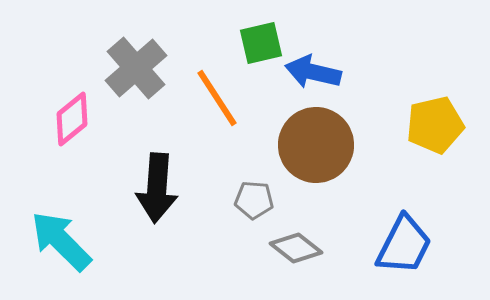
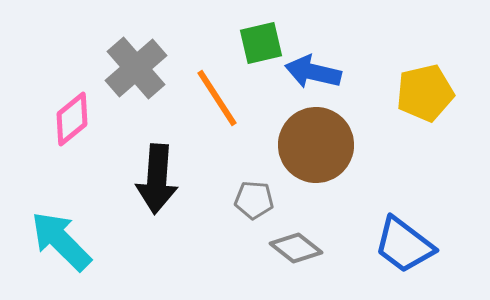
yellow pentagon: moved 10 px left, 32 px up
black arrow: moved 9 px up
blue trapezoid: rotated 100 degrees clockwise
